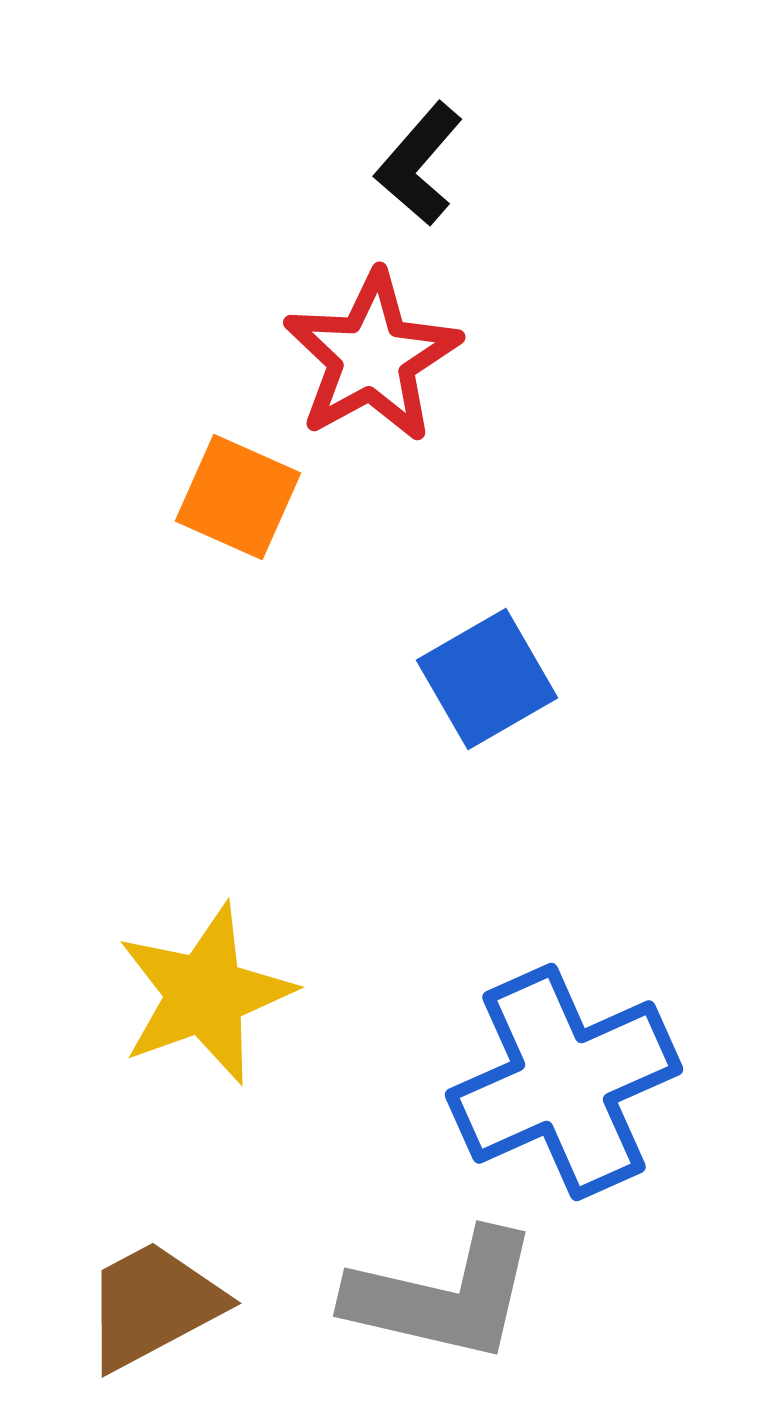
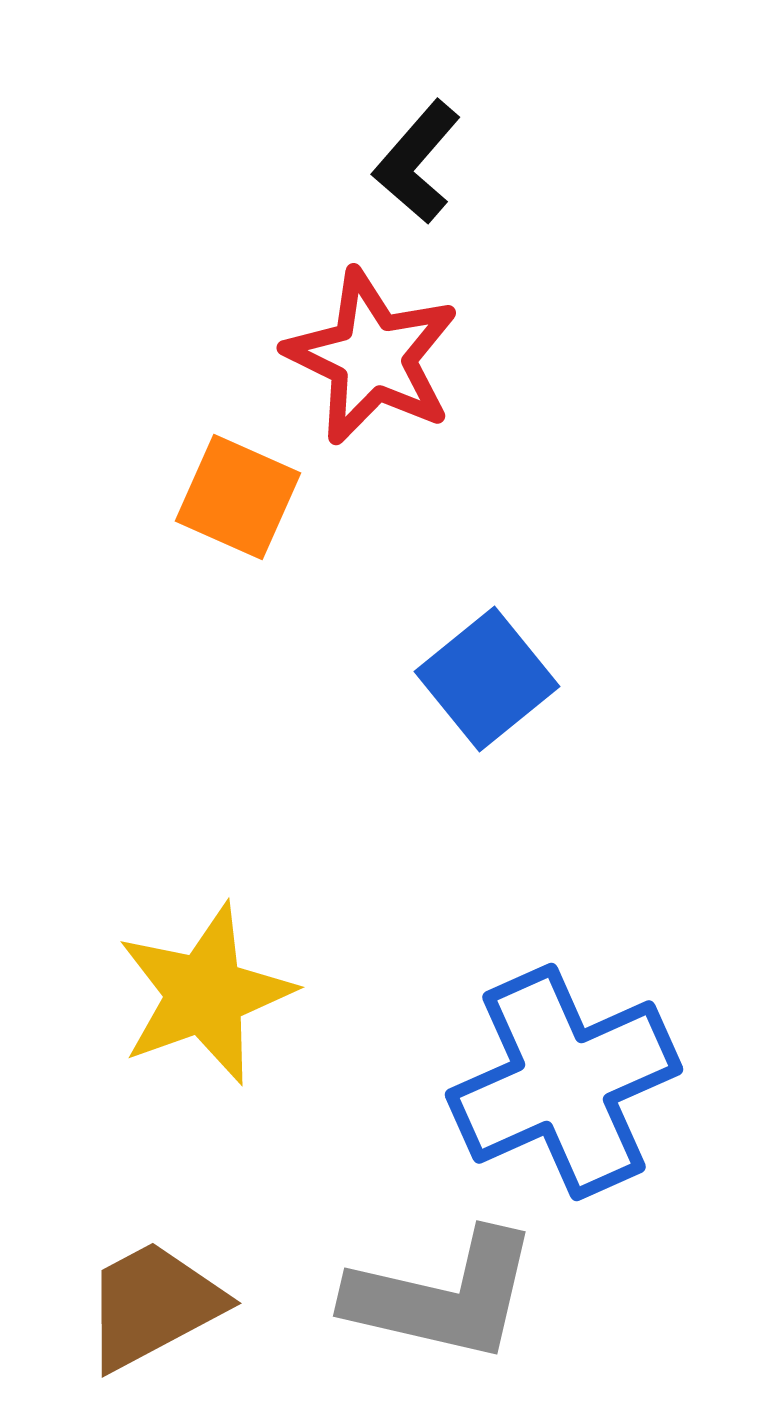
black L-shape: moved 2 px left, 2 px up
red star: rotated 17 degrees counterclockwise
blue square: rotated 9 degrees counterclockwise
